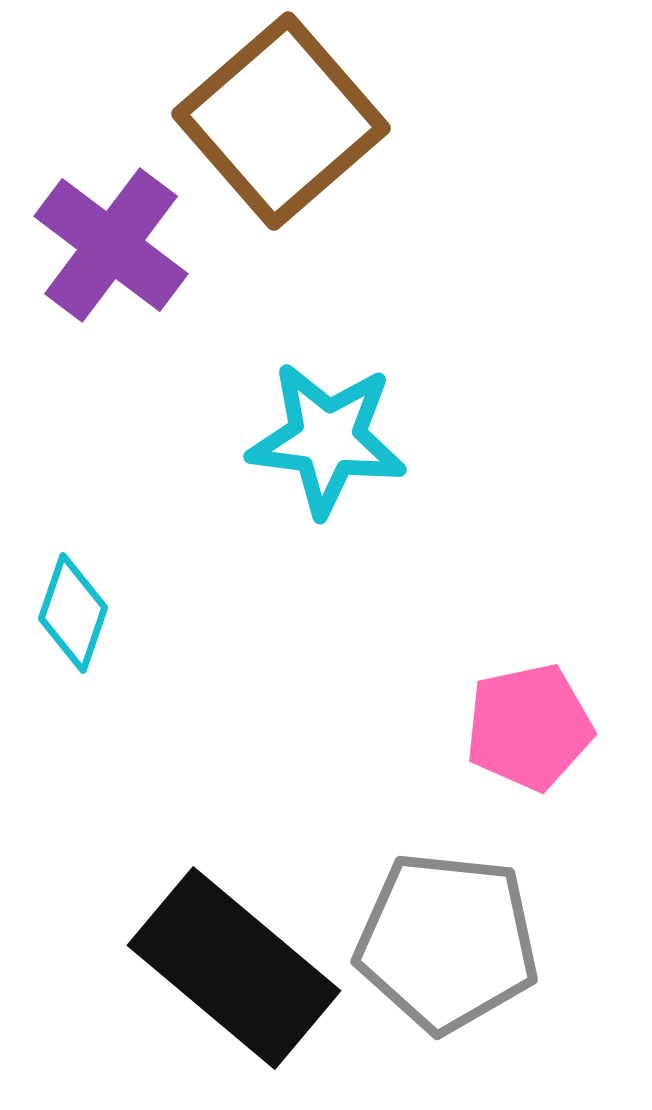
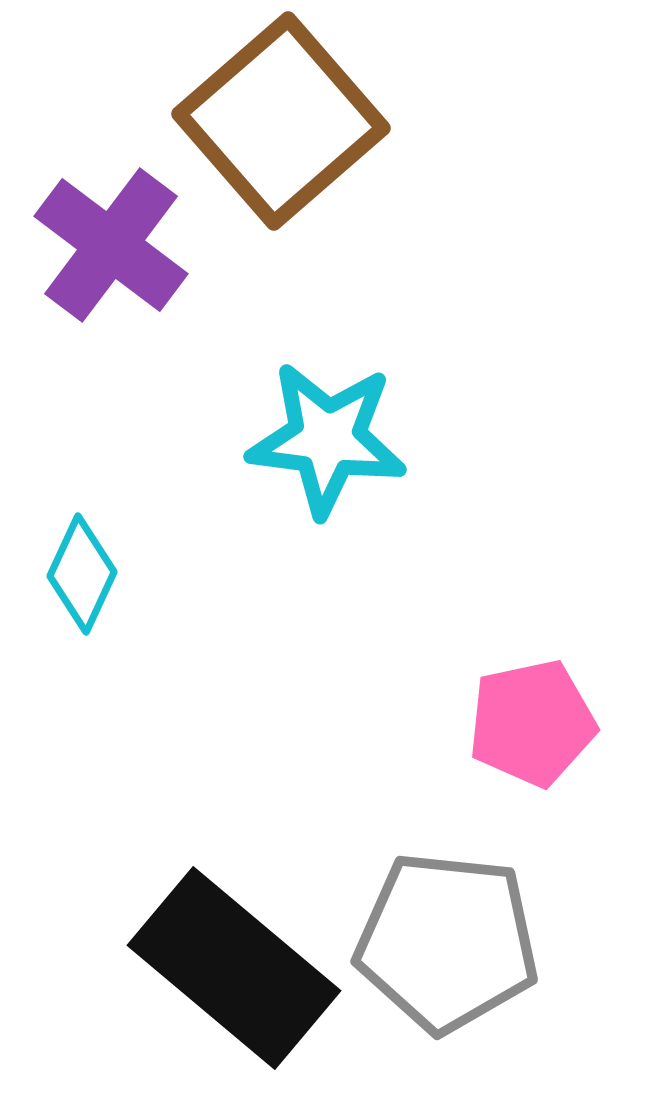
cyan diamond: moved 9 px right, 39 px up; rotated 6 degrees clockwise
pink pentagon: moved 3 px right, 4 px up
